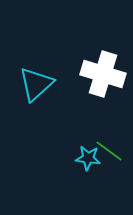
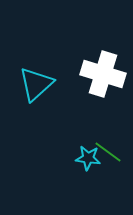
green line: moved 1 px left, 1 px down
